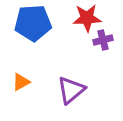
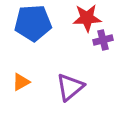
purple triangle: moved 1 px left, 3 px up
